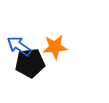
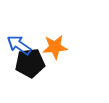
blue arrow: moved 1 px up
